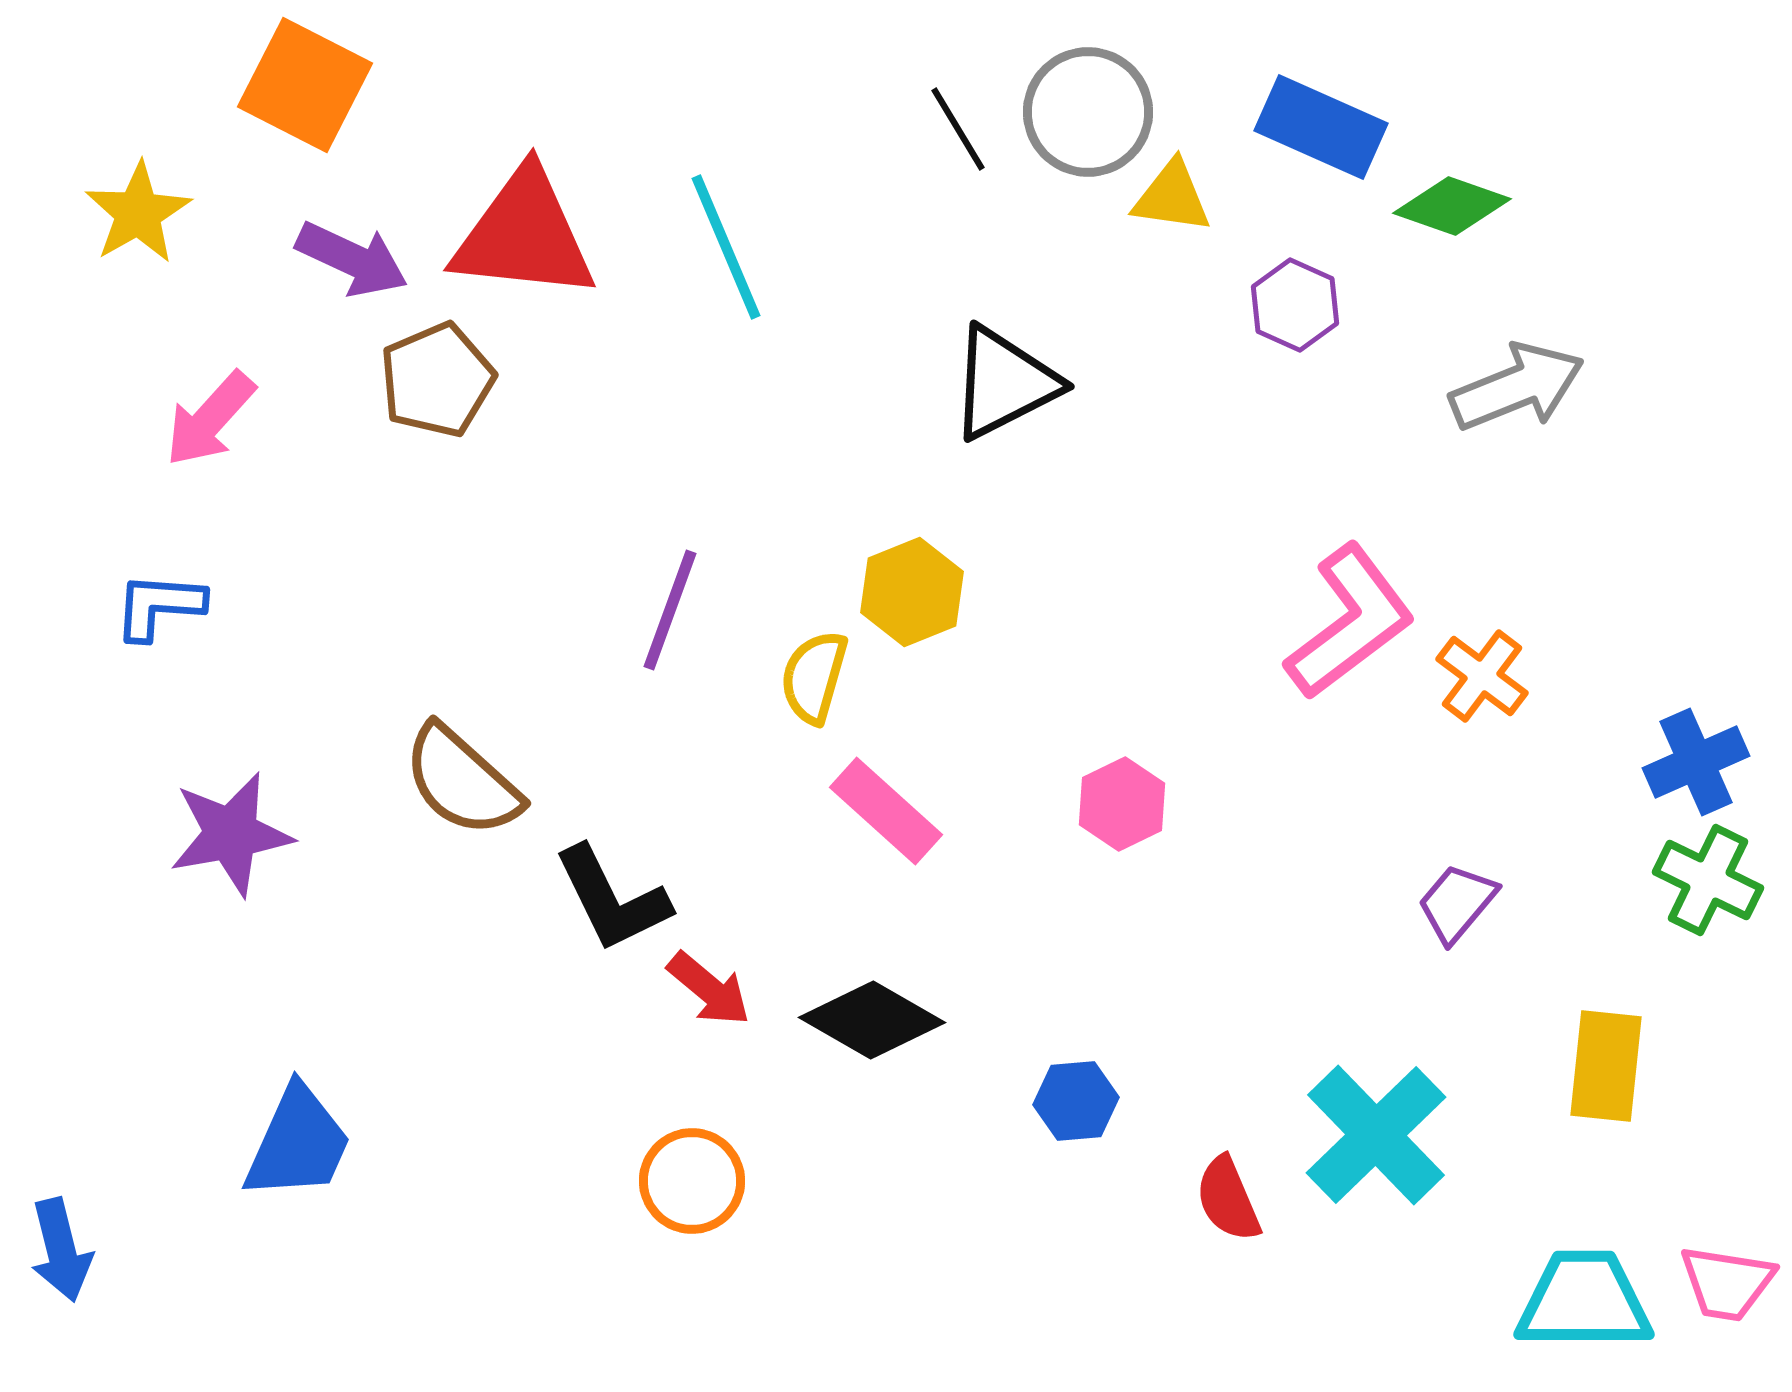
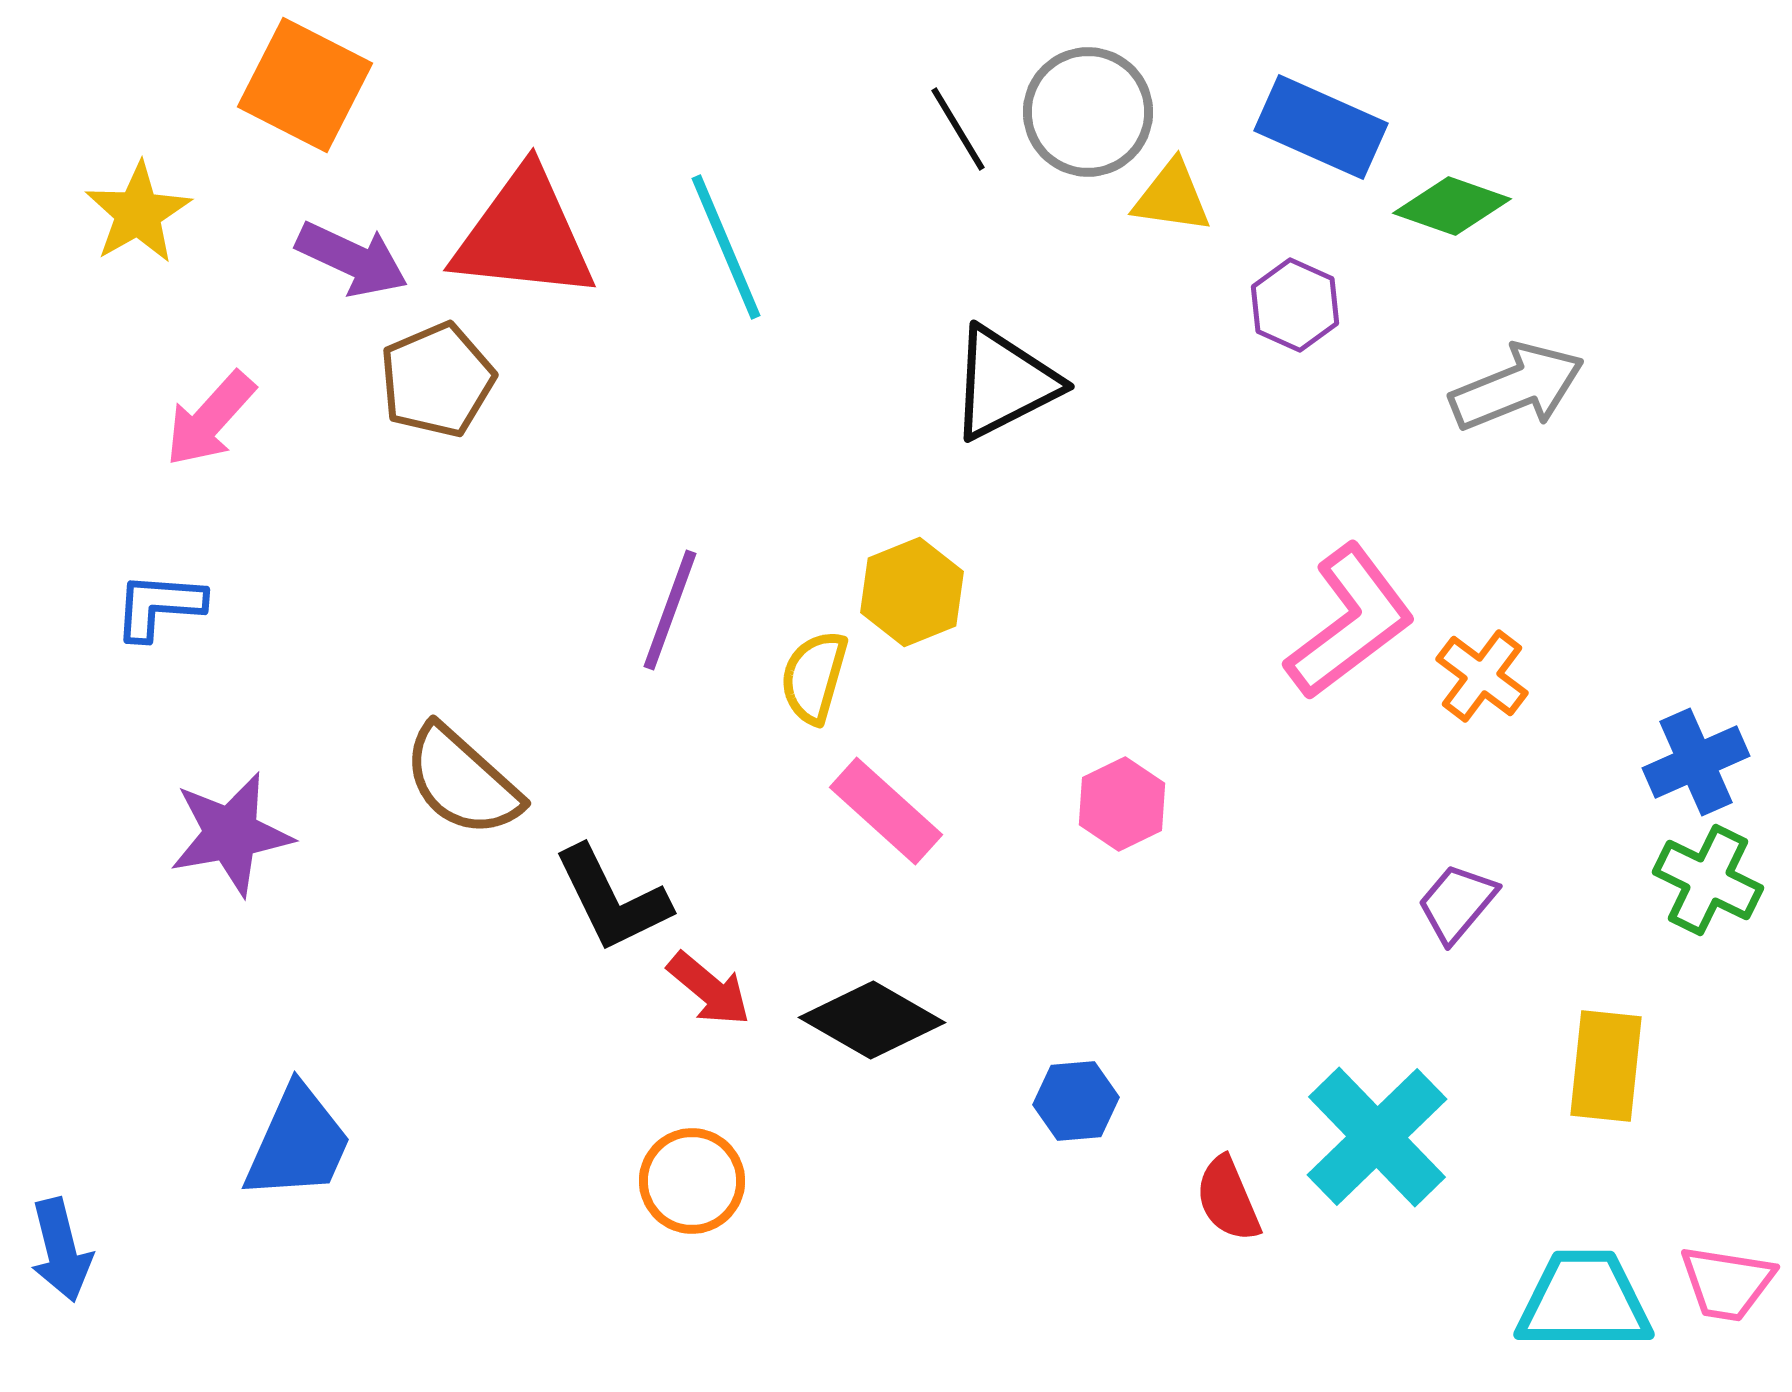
cyan cross: moved 1 px right, 2 px down
